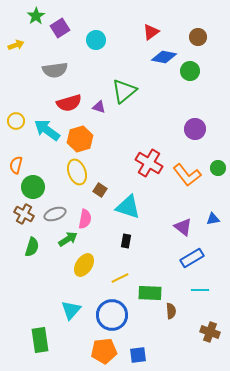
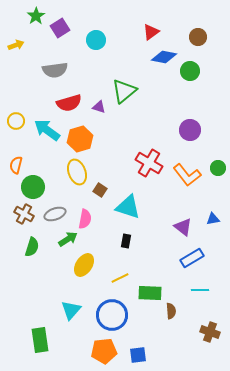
purple circle at (195, 129): moved 5 px left, 1 px down
